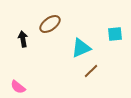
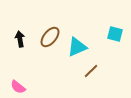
brown ellipse: moved 13 px down; rotated 15 degrees counterclockwise
cyan square: rotated 21 degrees clockwise
black arrow: moved 3 px left
cyan triangle: moved 4 px left, 1 px up
